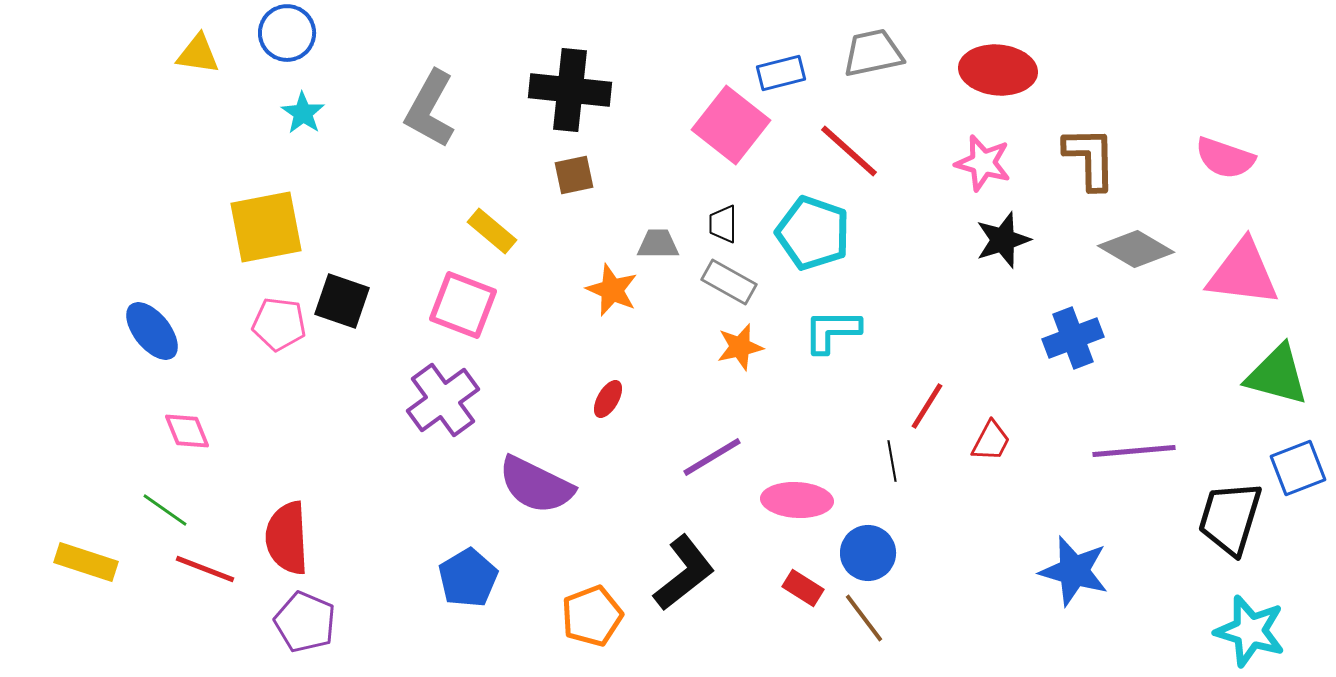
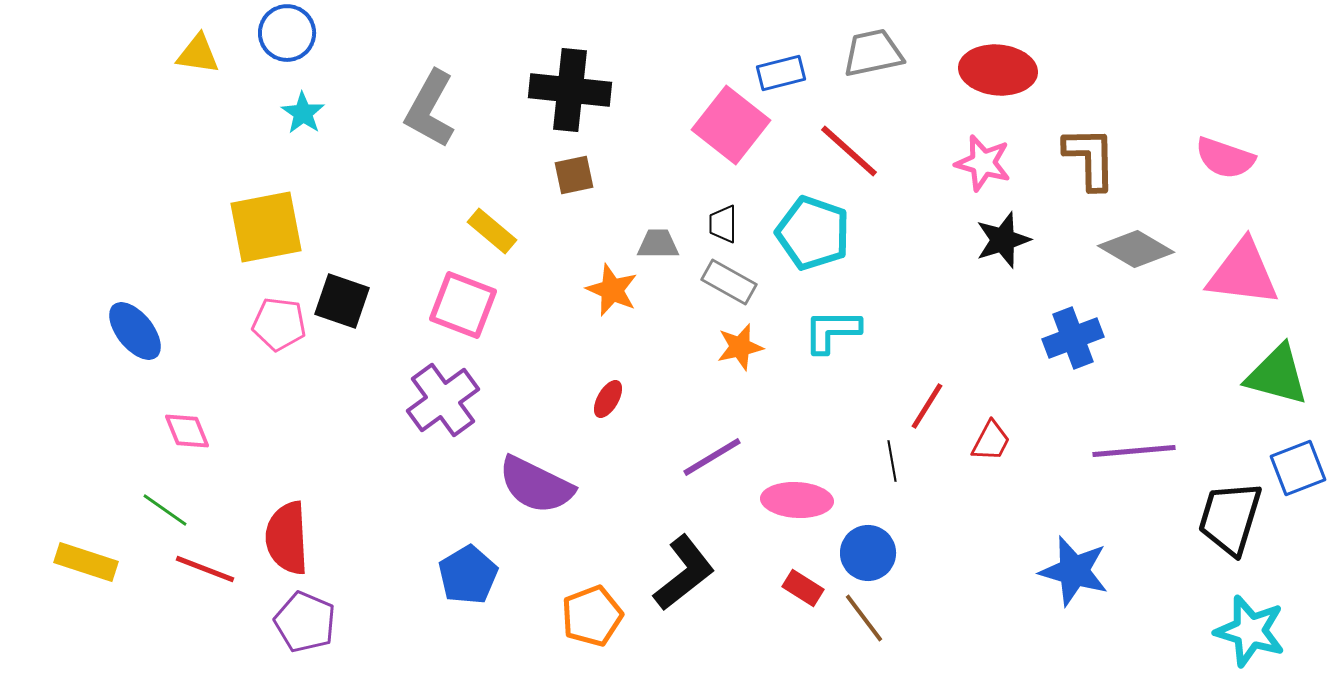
blue ellipse at (152, 331): moved 17 px left
blue pentagon at (468, 578): moved 3 px up
